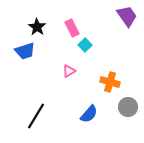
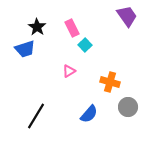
blue trapezoid: moved 2 px up
